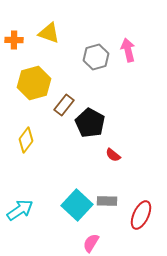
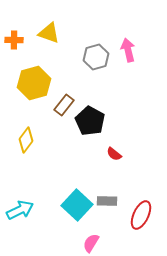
black pentagon: moved 2 px up
red semicircle: moved 1 px right, 1 px up
cyan arrow: rotated 8 degrees clockwise
